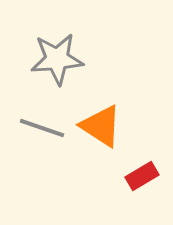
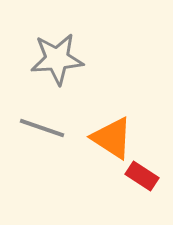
orange triangle: moved 11 px right, 12 px down
red rectangle: rotated 64 degrees clockwise
